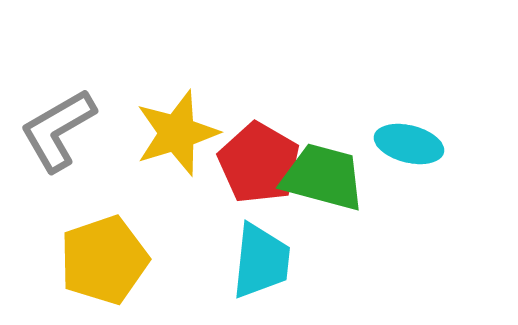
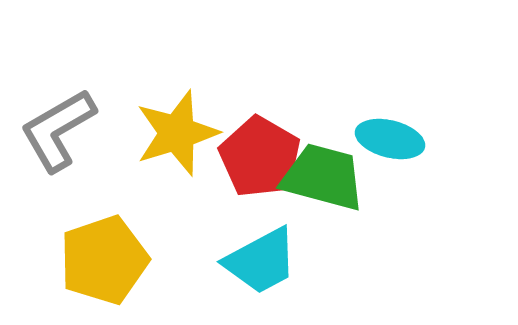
cyan ellipse: moved 19 px left, 5 px up
red pentagon: moved 1 px right, 6 px up
cyan trapezoid: rotated 56 degrees clockwise
